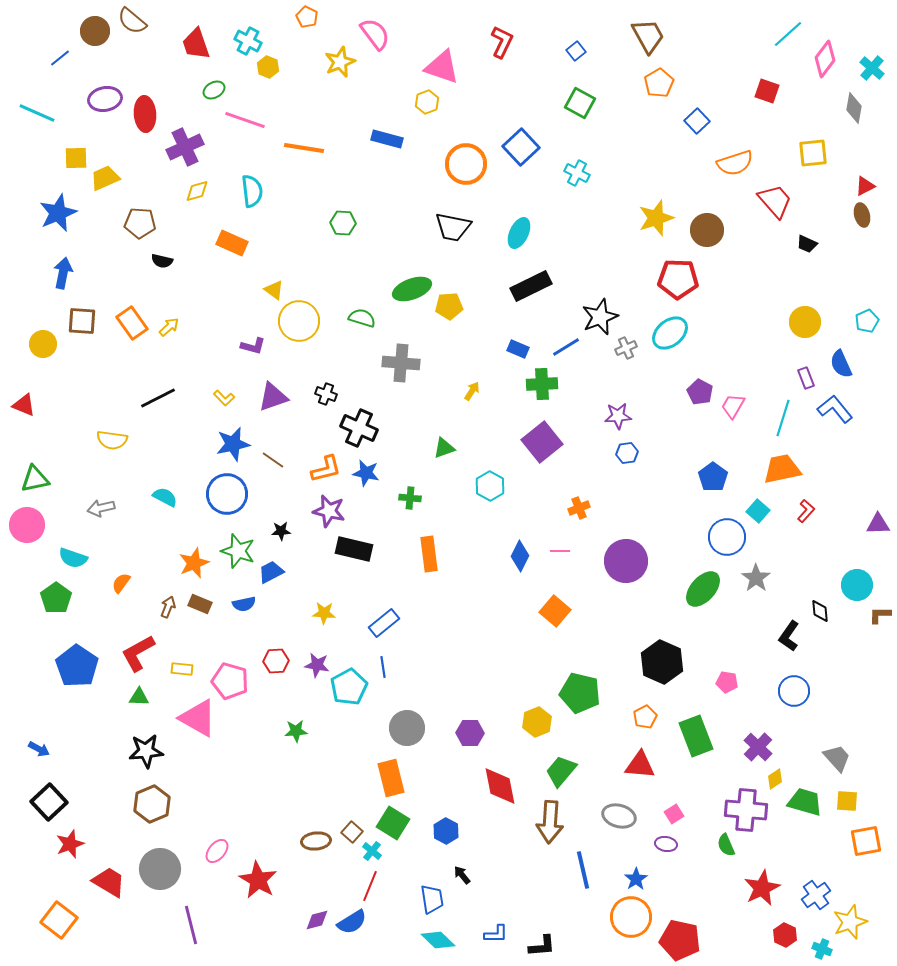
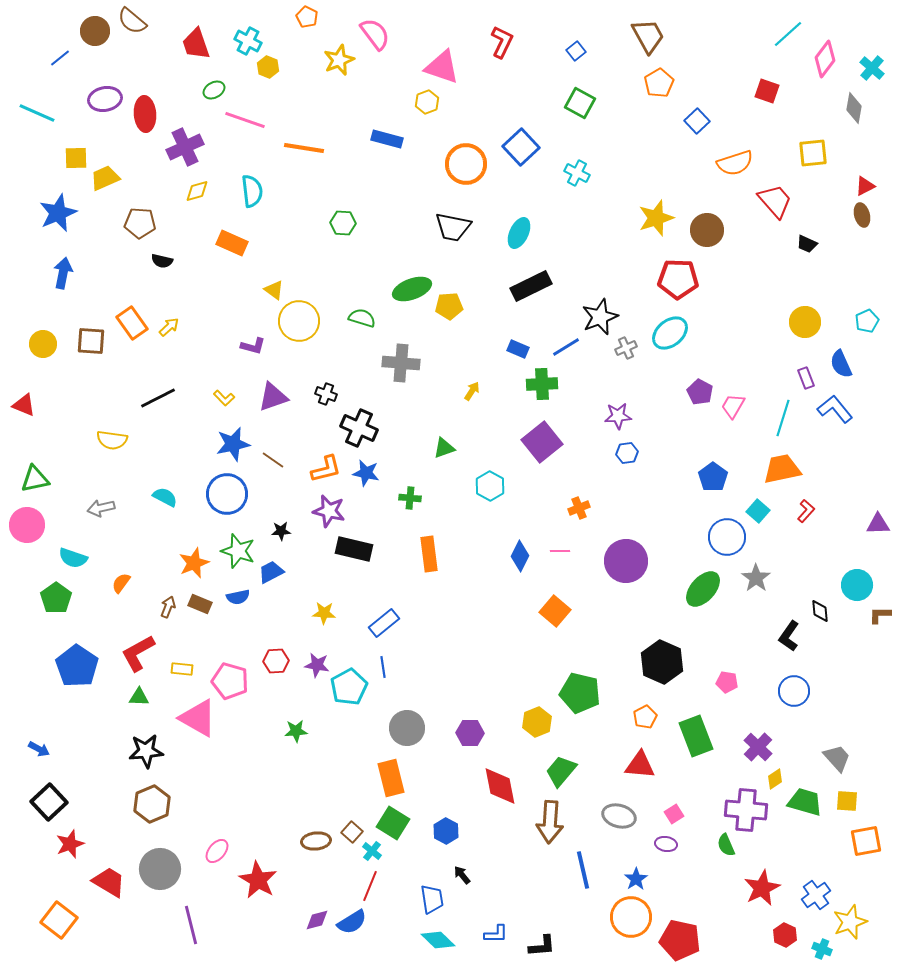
yellow star at (340, 62): moved 1 px left, 2 px up
brown square at (82, 321): moved 9 px right, 20 px down
blue semicircle at (244, 604): moved 6 px left, 7 px up
